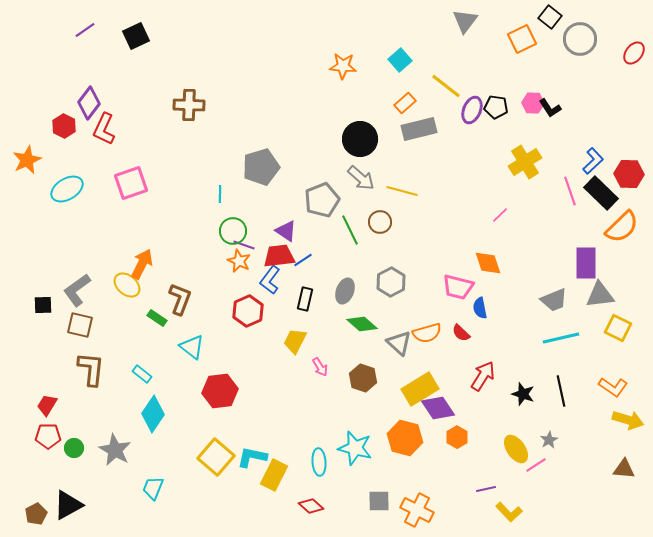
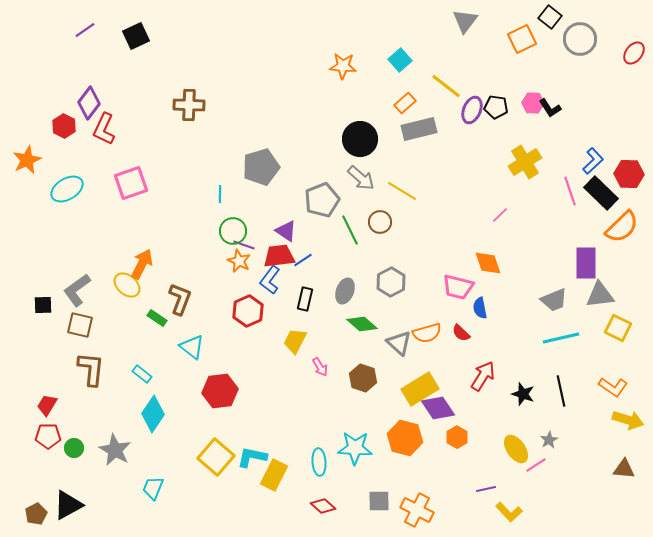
yellow line at (402, 191): rotated 16 degrees clockwise
cyan star at (355, 448): rotated 12 degrees counterclockwise
red diamond at (311, 506): moved 12 px right
